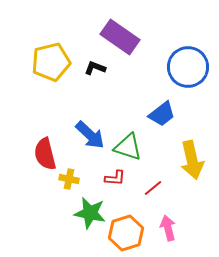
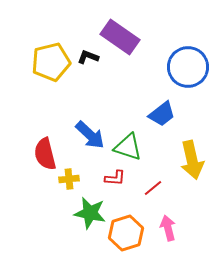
black L-shape: moved 7 px left, 11 px up
yellow cross: rotated 18 degrees counterclockwise
